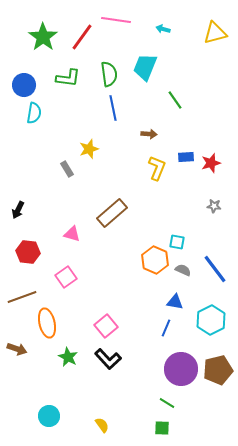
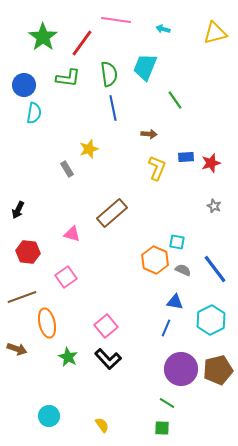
red line at (82, 37): moved 6 px down
gray star at (214, 206): rotated 16 degrees clockwise
